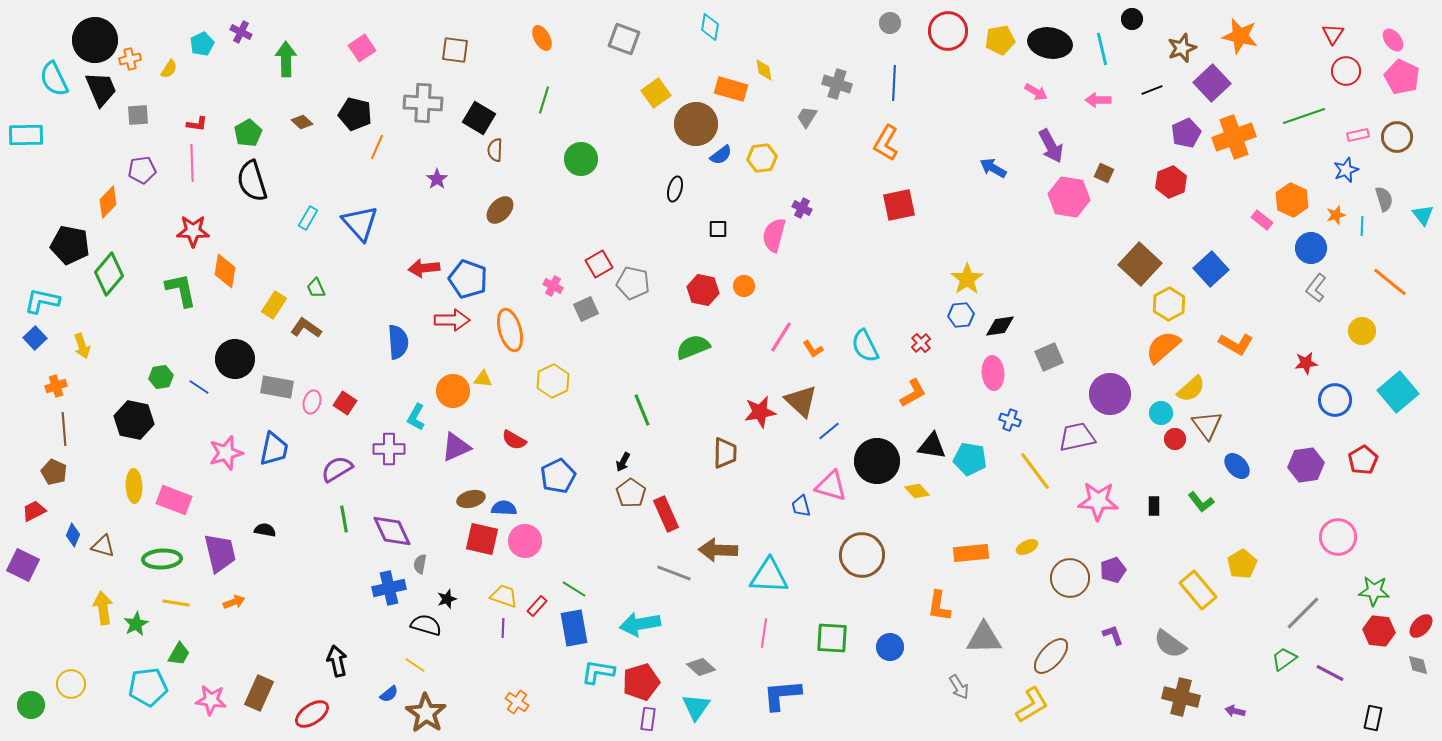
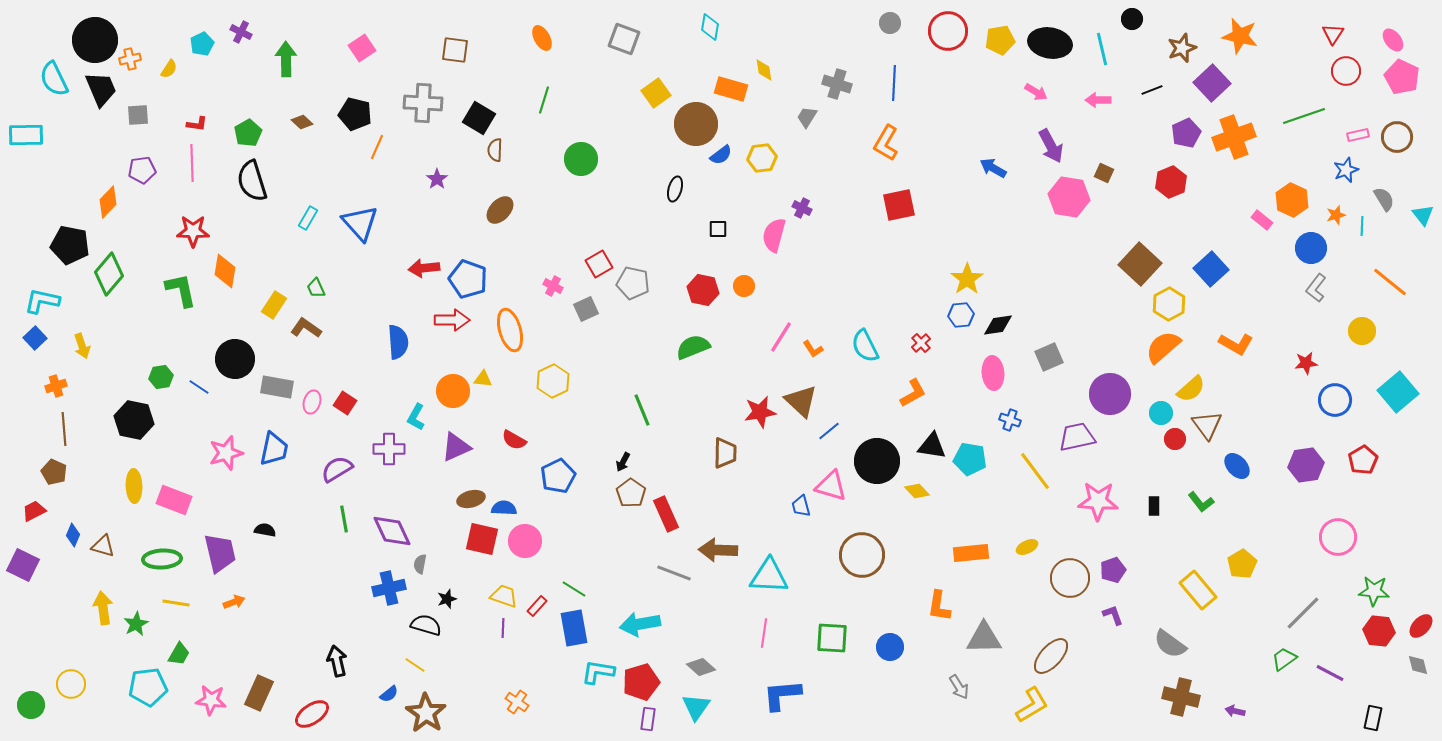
gray semicircle at (1384, 199): rotated 15 degrees counterclockwise
black diamond at (1000, 326): moved 2 px left, 1 px up
purple L-shape at (1113, 635): moved 20 px up
